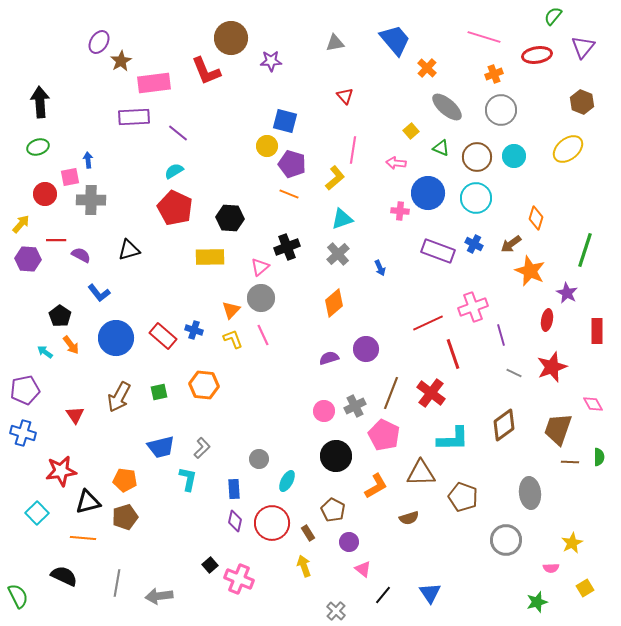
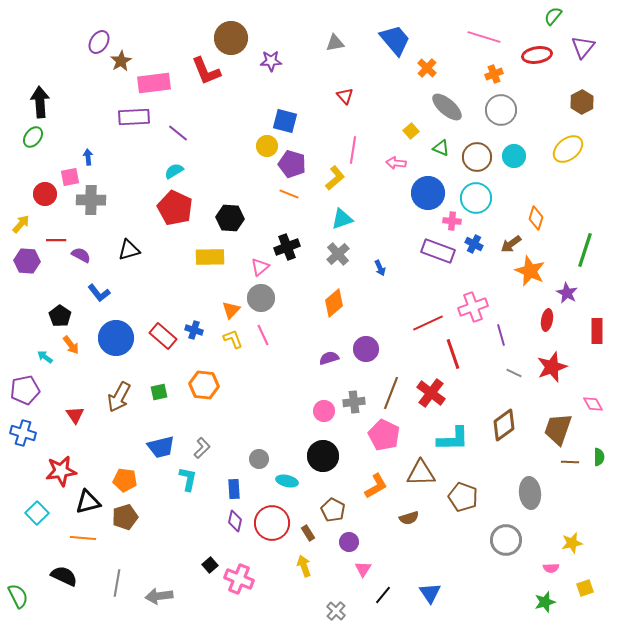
brown hexagon at (582, 102): rotated 10 degrees clockwise
green ellipse at (38, 147): moved 5 px left, 10 px up; rotated 35 degrees counterclockwise
blue arrow at (88, 160): moved 3 px up
pink cross at (400, 211): moved 52 px right, 10 px down
purple hexagon at (28, 259): moved 1 px left, 2 px down
cyan arrow at (45, 352): moved 5 px down
gray cross at (355, 406): moved 1 px left, 4 px up; rotated 20 degrees clockwise
black circle at (336, 456): moved 13 px left
cyan ellipse at (287, 481): rotated 75 degrees clockwise
yellow star at (572, 543): rotated 15 degrees clockwise
pink triangle at (363, 569): rotated 24 degrees clockwise
yellow square at (585, 588): rotated 12 degrees clockwise
green star at (537, 602): moved 8 px right
